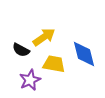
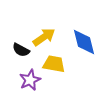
blue diamond: moved 12 px up
